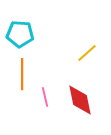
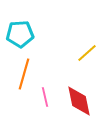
cyan pentagon: rotated 8 degrees counterclockwise
orange line: moved 2 px right; rotated 16 degrees clockwise
red diamond: moved 1 px left, 1 px down
